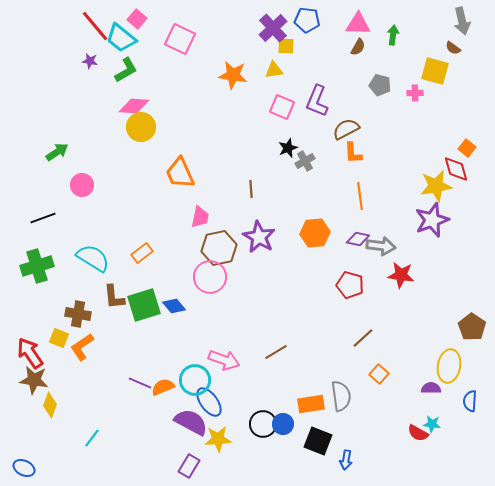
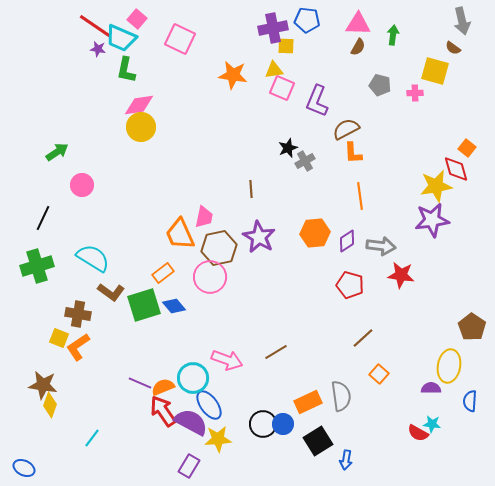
red line at (95, 26): rotated 16 degrees counterclockwise
purple cross at (273, 28): rotated 32 degrees clockwise
cyan trapezoid at (121, 38): rotated 16 degrees counterclockwise
purple star at (90, 61): moved 8 px right, 12 px up
green L-shape at (126, 70): rotated 132 degrees clockwise
pink diamond at (134, 106): moved 5 px right, 1 px up; rotated 12 degrees counterclockwise
pink square at (282, 107): moved 19 px up
orange trapezoid at (180, 173): moved 61 px down
pink trapezoid at (200, 217): moved 4 px right
black line at (43, 218): rotated 45 degrees counterclockwise
purple star at (432, 220): rotated 12 degrees clockwise
purple diamond at (358, 239): moved 11 px left, 2 px down; rotated 45 degrees counterclockwise
orange rectangle at (142, 253): moved 21 px right, 20 px down
brown L-shape at (114, 297): moved 3 px left, 5 px up; rotated 48 degrees counterclockwise
orange L-shape at (82, 347): moved 4 px left
red arrow at (30, 353): moved 133 px right, 58 px down
pink arrow at (224, 360): moved 3 px right
brown star at (34, 380): moved 9 px right, 5 px down
cyan circle at (195, 380): moved 2 px left, 2 px up
blue ellipse at (209, 402): moved 3 px down
orange rectangle at (311, 404): moved 3 px left, 2 px up; rotated 16 degrees counterclockwise
black square at (318, 441): rotated 36 degrees clockwise
